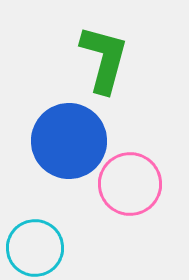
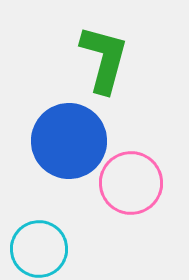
pink circle: moved 1 px right, 1 px up
cyan circle: moved 4 px right, 1 px down
